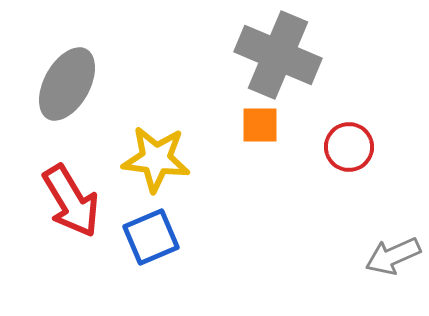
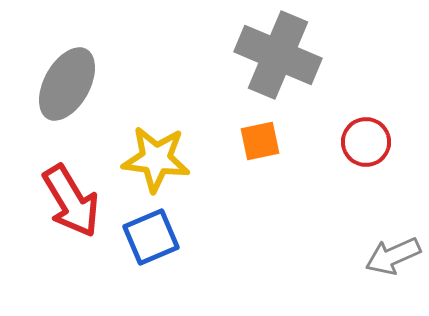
orange square: moved 16 px down; rotated 12 degrees counterclockwise
red circle: moved 17 px right, 5 px up
